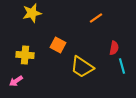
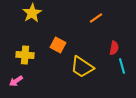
yellow star: rotated 18 degrees counterclockwise
